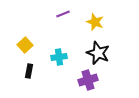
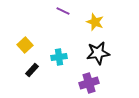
purple line: moved 3 px up; rotated 48 degrees clockwise
black star: rotated 30 degrees counterclockwise
black rectangle: moved 3 px right, 1 px up; rotated 32 degrees clockwise
purple cross: moved 1 px right, 3 px down
